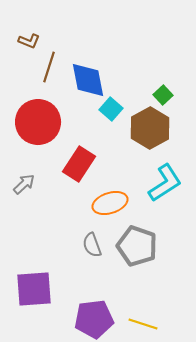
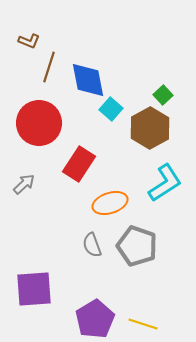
red circle: moved 1 px right, 1 px down
purple pentagon: moved 1 px right; rotated 24 degrees counterclockwise
